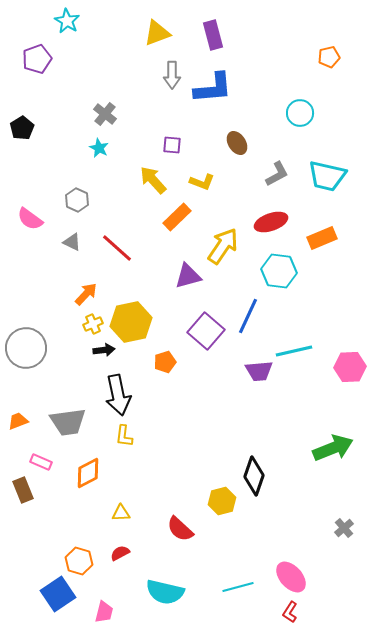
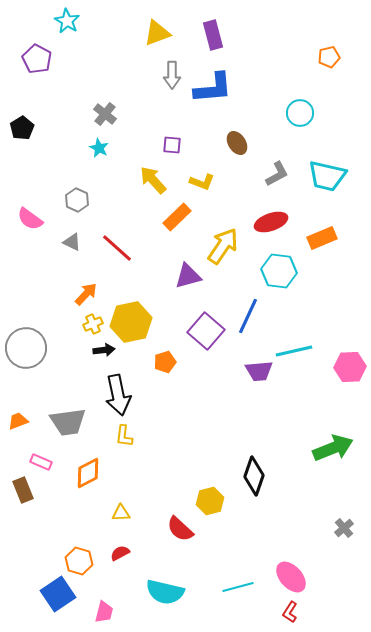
purple pentagon at (37, 59): rotated 24 degrees counterclockwise
yellow hexagon at (222, 501): moved 12 px left
